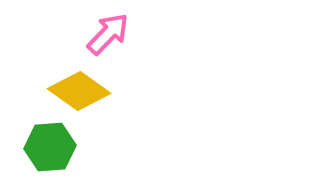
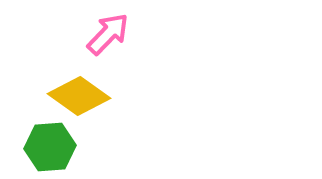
yellow diamond: moved 5 px down
